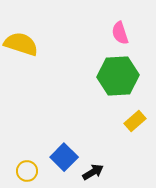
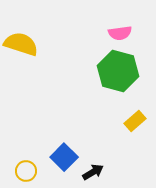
pink semicircle: rotated 80 degrees counterclockwise
green hexagon: moved 5 px up; rotated 18 degrees clockwise
yellow circle: moved 1 px left
